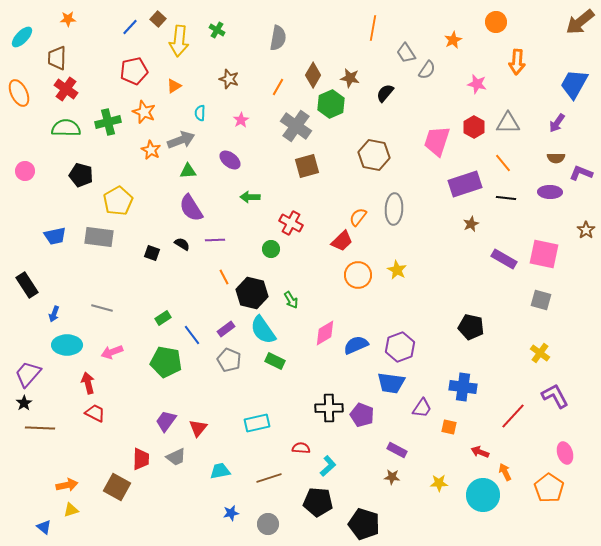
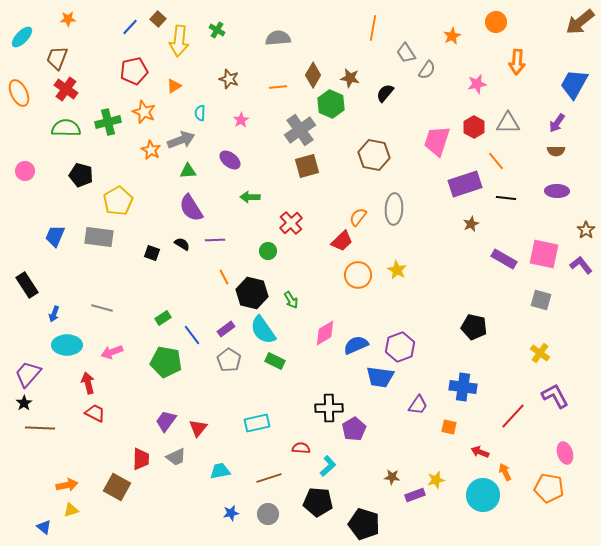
gray semicircle at (278, 38): rotated 105 degrees counterclockwise
orange star at (453, 40): moved 1 px left, 4 px up
brown trapezoid at (57, 58): rotated 20 degrees clockwise
pink star at (477, 84): rotated 24 degrees counterclockwise
orange line at (278, 87): rotated 54 degrees clockwise
green hexagon at (331, 104): rotated 12 degrees counterclockwise
gray cross at (296, 126): moved 4 px right, 4 px down; rotated 20 degrees clockwise
brown semicircle at (556, 158): moved 7 px up
orange line at (503, 163): moved 7 px left, 2 px up
purple L-shape at (581, 173): moved 92 px down; rotated 30 degrees clockwise
purple ellipse at (550, 192): moved 7 px right, 1 px up
red cross at (291, 223): rotated 20 degrees clockwise
blue trapezoid at (55, 236): rotated 125 degrees clockwise
green circle at (271, 249): moved 3 px left, 2 px down
black pentagon at (471, 327): moved 3 px right
gray pentagon at (229, 360): rotated 10 degrees clockwise
blue trapezoid at (391, 383): moved 11 px left, 6 px up
purple trapezoid at (422, 408): moved 4 px left, 3 px up
purple pentagon at (362, 415): moved 8 px left, 14 px down; rotated 20 degrees clockwise
purple rectangle at (397, 450): moved 18 px right, 45 px down; rotated 48 degrees counterclockwise
yellow star at (439, 483): moved 3 px left, 3 px up; rotated 12 degrees counterclockwise
orange pentagon at (549, 488): rotated 24 degrees counterclockwise
gray circle at (268, 524): moved 10 px up
